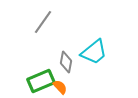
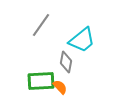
gray line: moved 2 px left, 3 px down
cyan trapezoid: moved 12 px left, 12 px up
green rectangle: rotated 20 degrees clockwise
